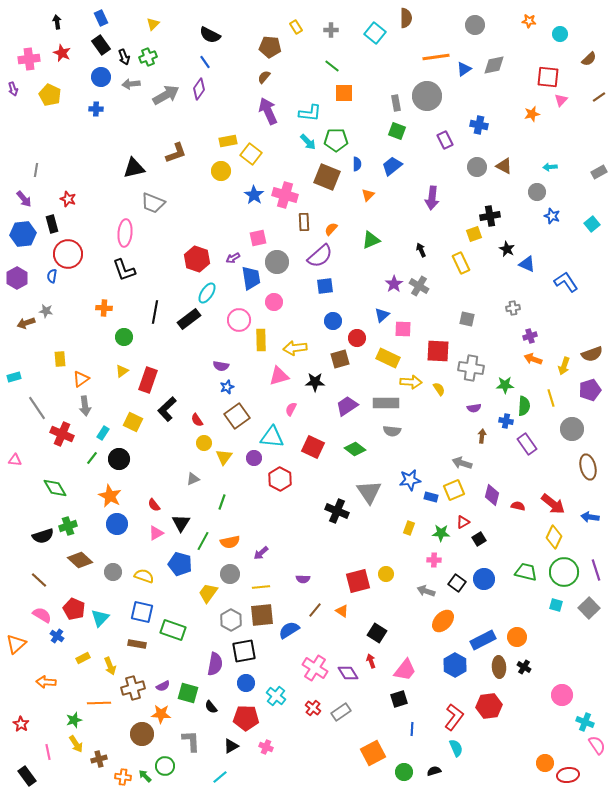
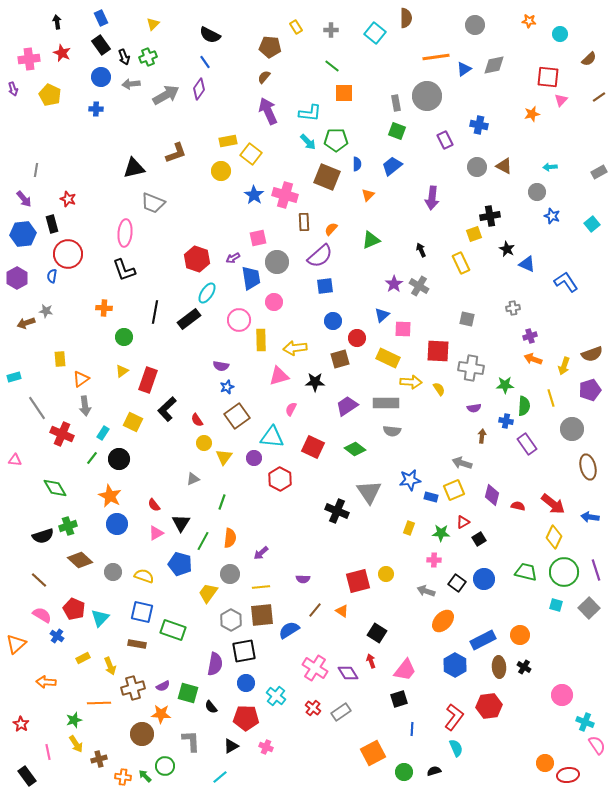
orange semicircle at (230, 542): moved 4 px up; rotated 72 degrees counterclockwise
orange circle at (517, 637): moved 3 px right, 2 px up
